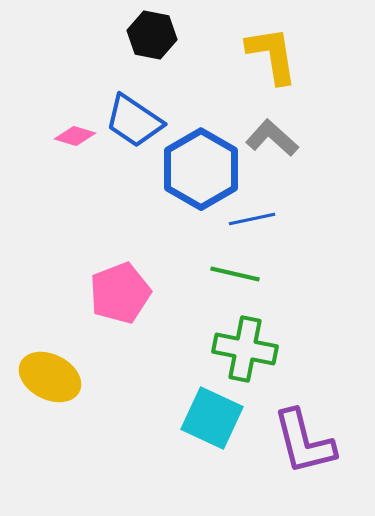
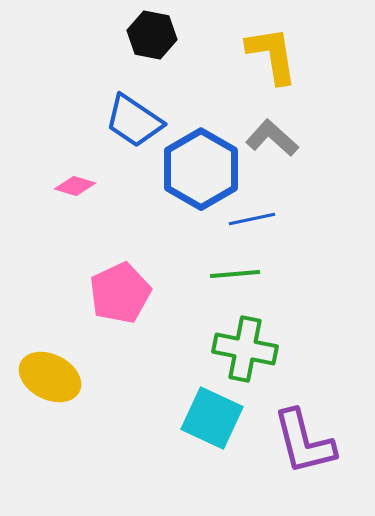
pink diamond: moved 50 px down
green line: rotated 18 degrees counterclockwise
pink pentagon: rotated 4 degrees counterclockwise
